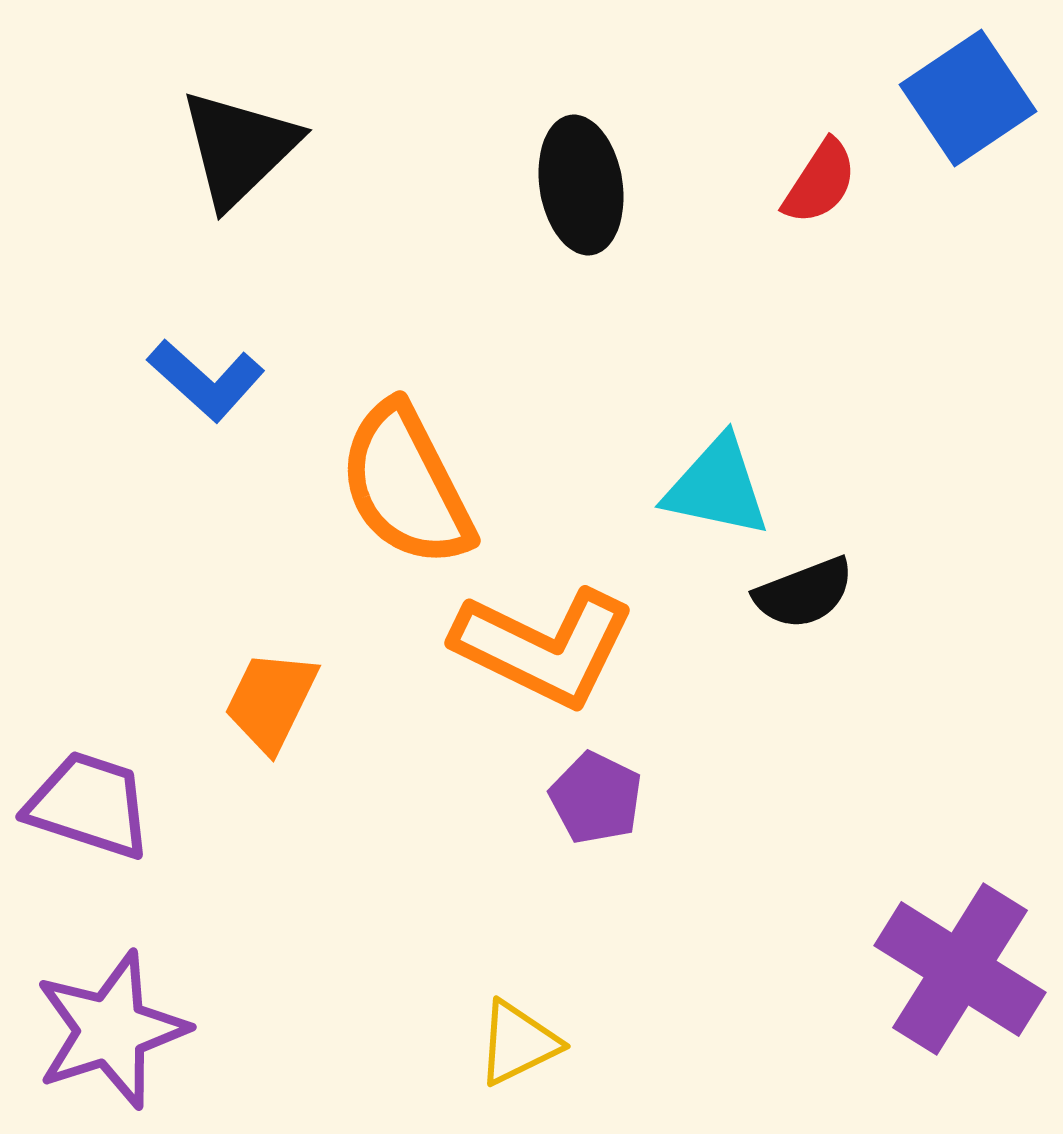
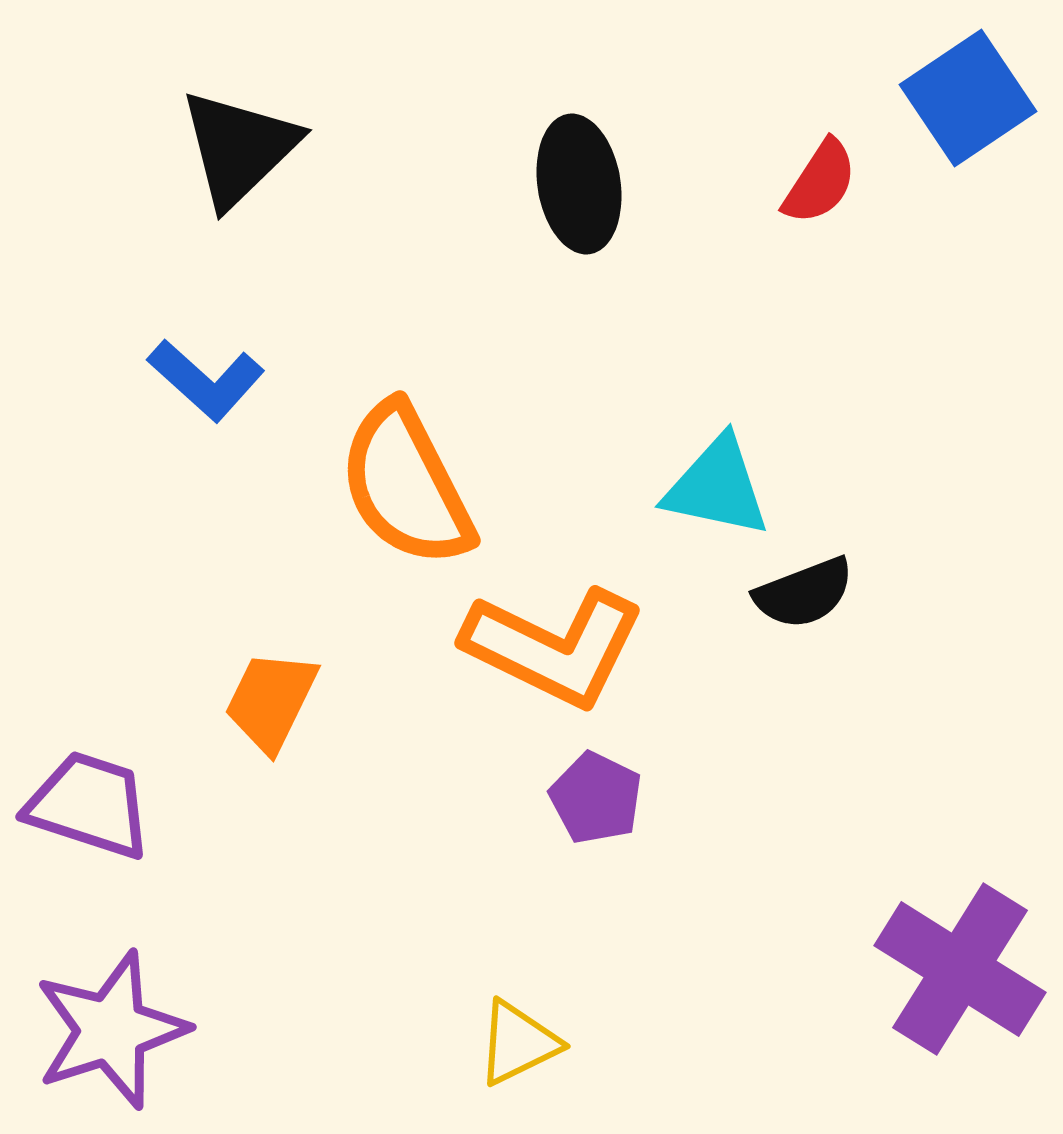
black ellipse: moved 2 px left, 1 px up
orange L-shape: moved 10 px right
